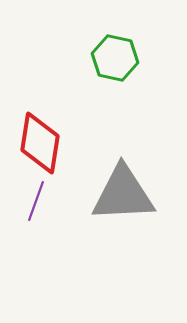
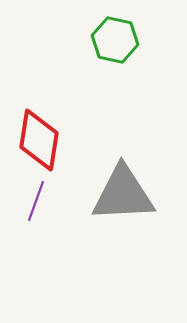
green hexagon: moved 18 px up
red diamond: moved 1 px left, 3 px up
